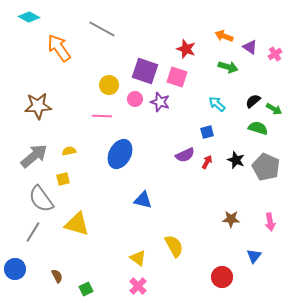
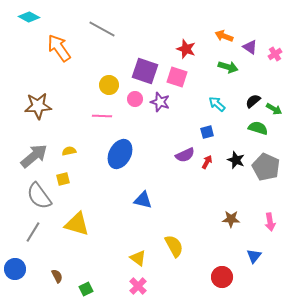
gray semicircle at (41, 199): moved 2 px left, 3 px up
